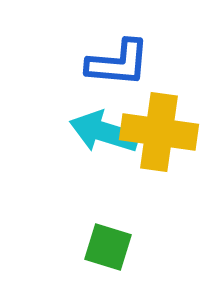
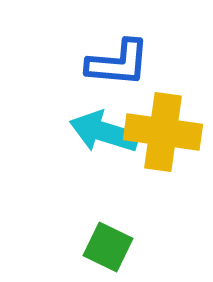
yellow cross: moved 4 px right
green square: rotated 9 degrees clockwise
